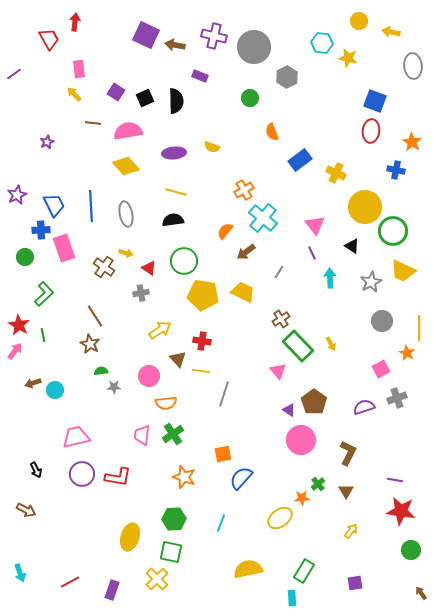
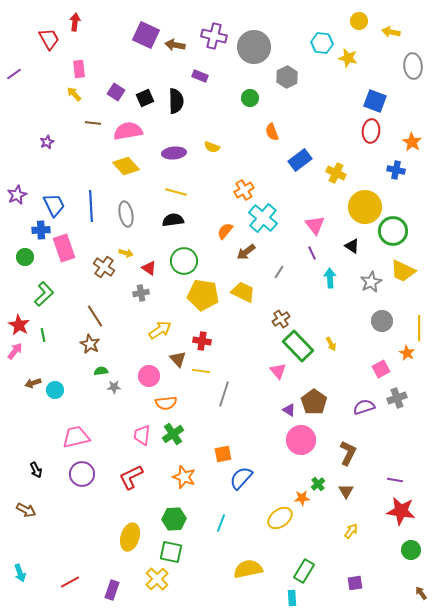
red L-shape at (118, 477): moved 13 px right; rotated 144 degrees clockwise
